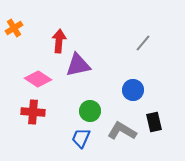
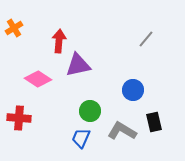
gray line: moved 3 px right, 4 px up
red cross: moved 14 px left, 6 px down
